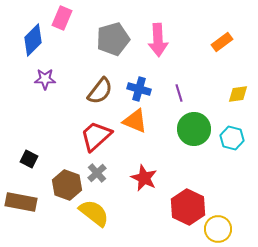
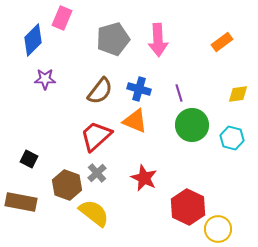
green circle: moved 2 px left, 4 px up
